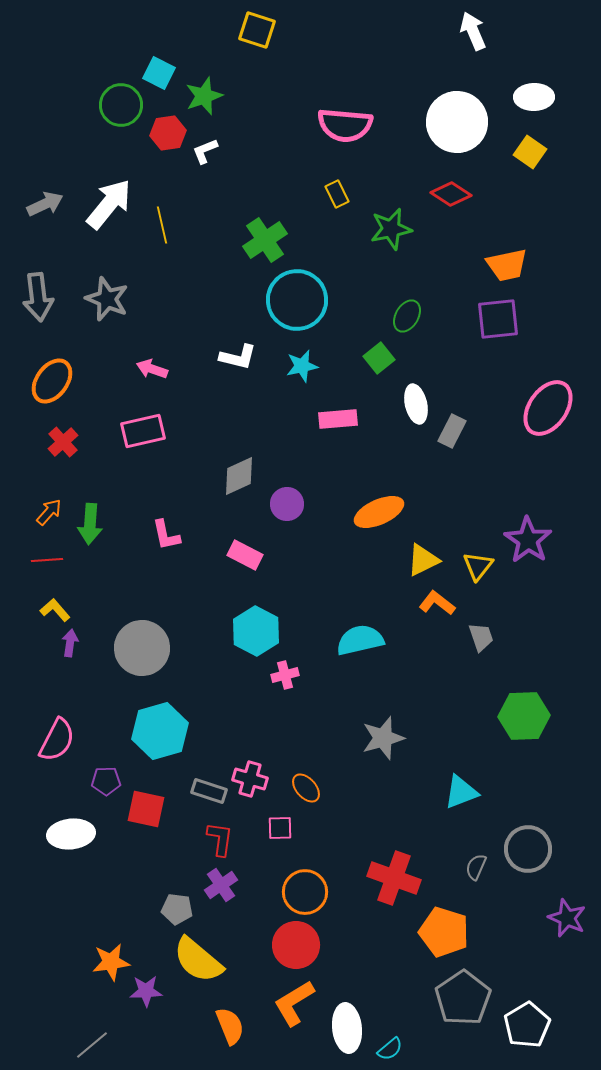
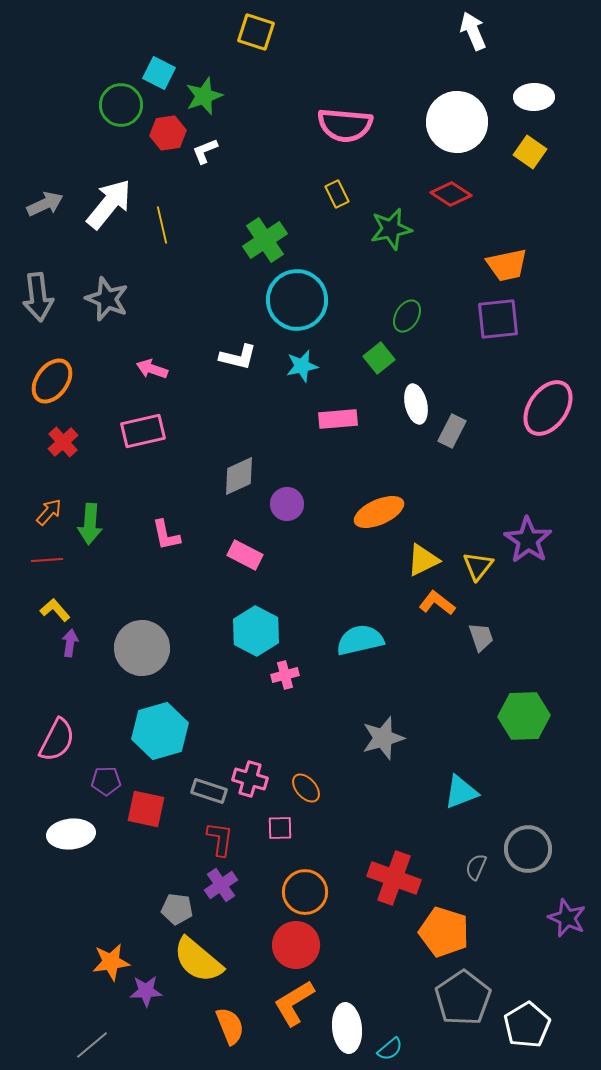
yellow square at (257, 30): moved 1 px left, 2 px down
